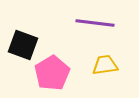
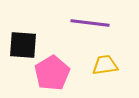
purple line: moved 5 px left
black square: rotated 16 degrees counterclockwise
